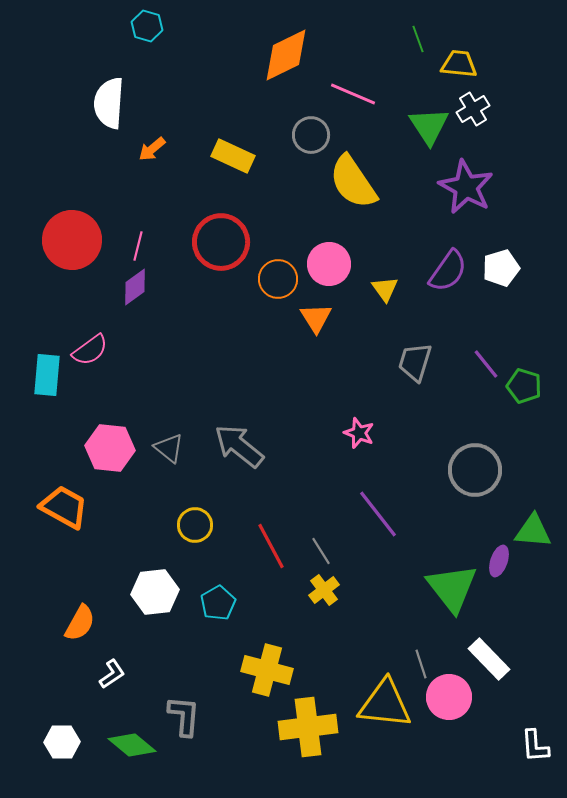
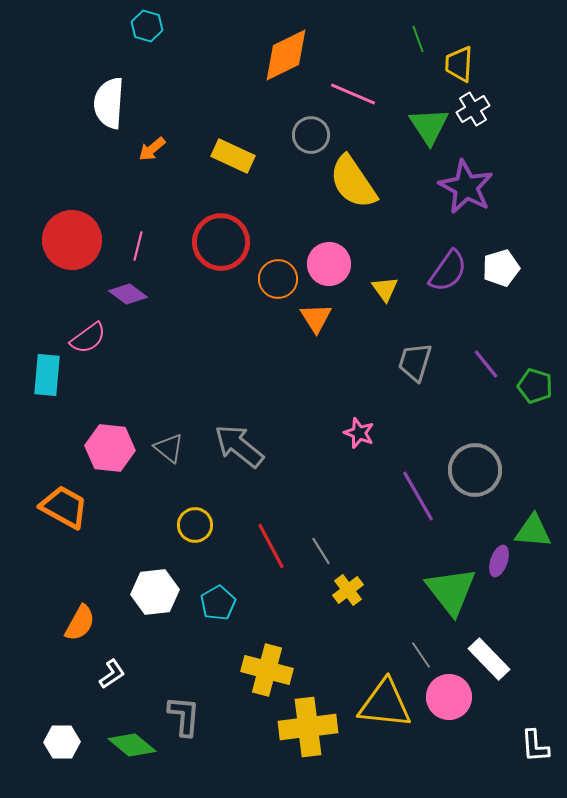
yellow trapezoid at (459, 64): rotated 93 degrees counterclockwise
purple diamond at (135, 287): moved 7 px left, 7 px down; rotated 72 degrees clockwise
pink semicircle at (90, 350): moved 2 px left, 12 px up
green pentagon at (524, 386): moved 11 px right
purple line at (378, 514): moved 40 px right, 18 px up; rotated 8 degrees clockwise
green triangle at (452, 588): moved 1 px left, 3 px down
yellow cross at (324, 590): moved 24 px right
gray line at (421, 664): moved 9 px up; rotated 16 degrees counterclockwise
